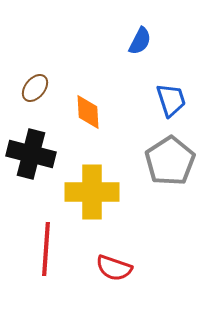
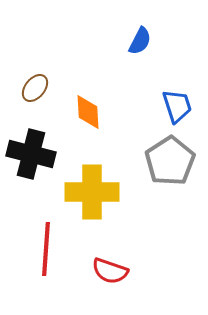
blue trapezoid: moved 6 px right, 6 px down
red semicircle: moved 4 px left, 3 px down
